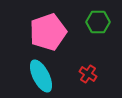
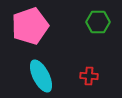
pink pentagon: moved 18 px left, 6 px up
red cross: moved 1 px right, 2 px down; rotated 30 degrees counterclockwise
